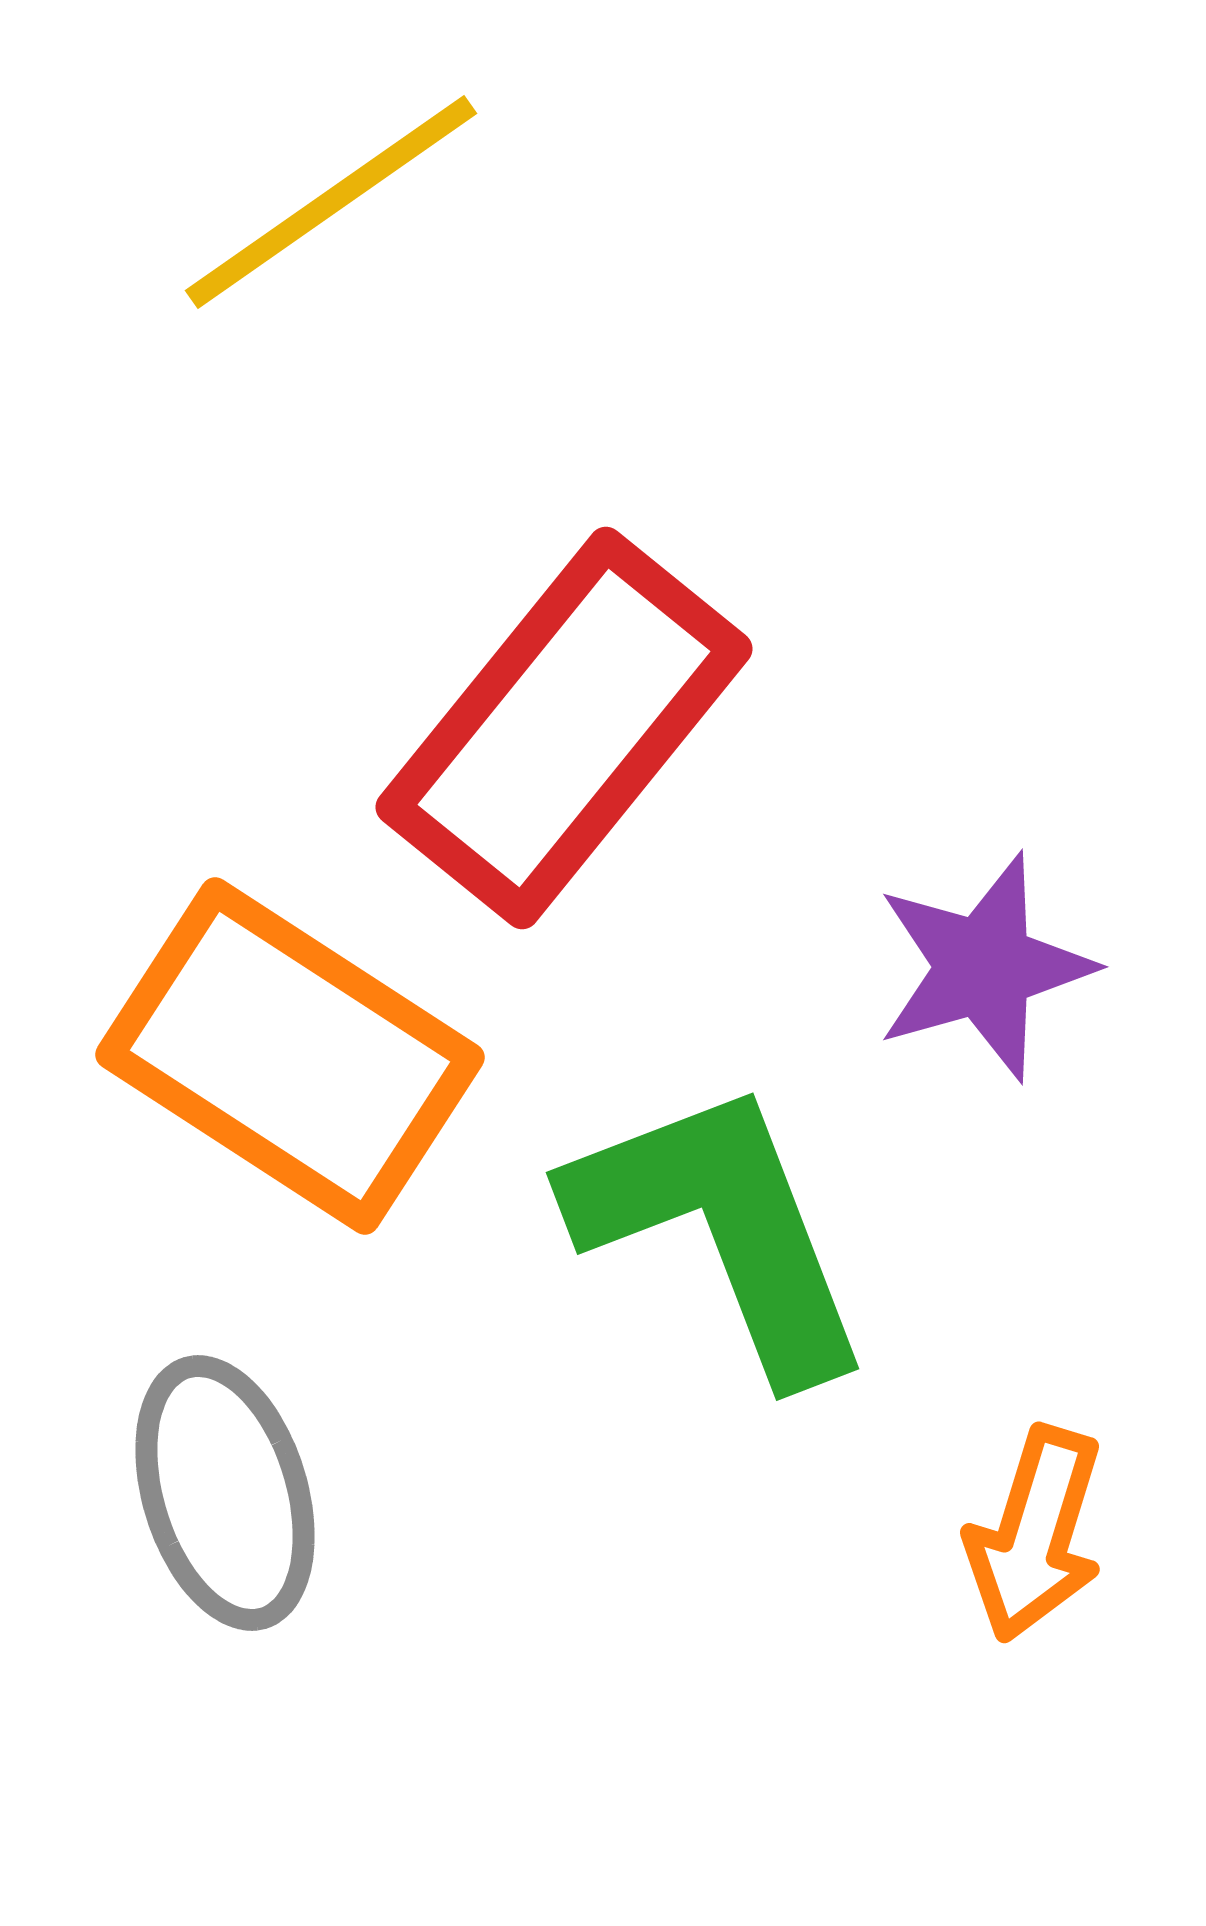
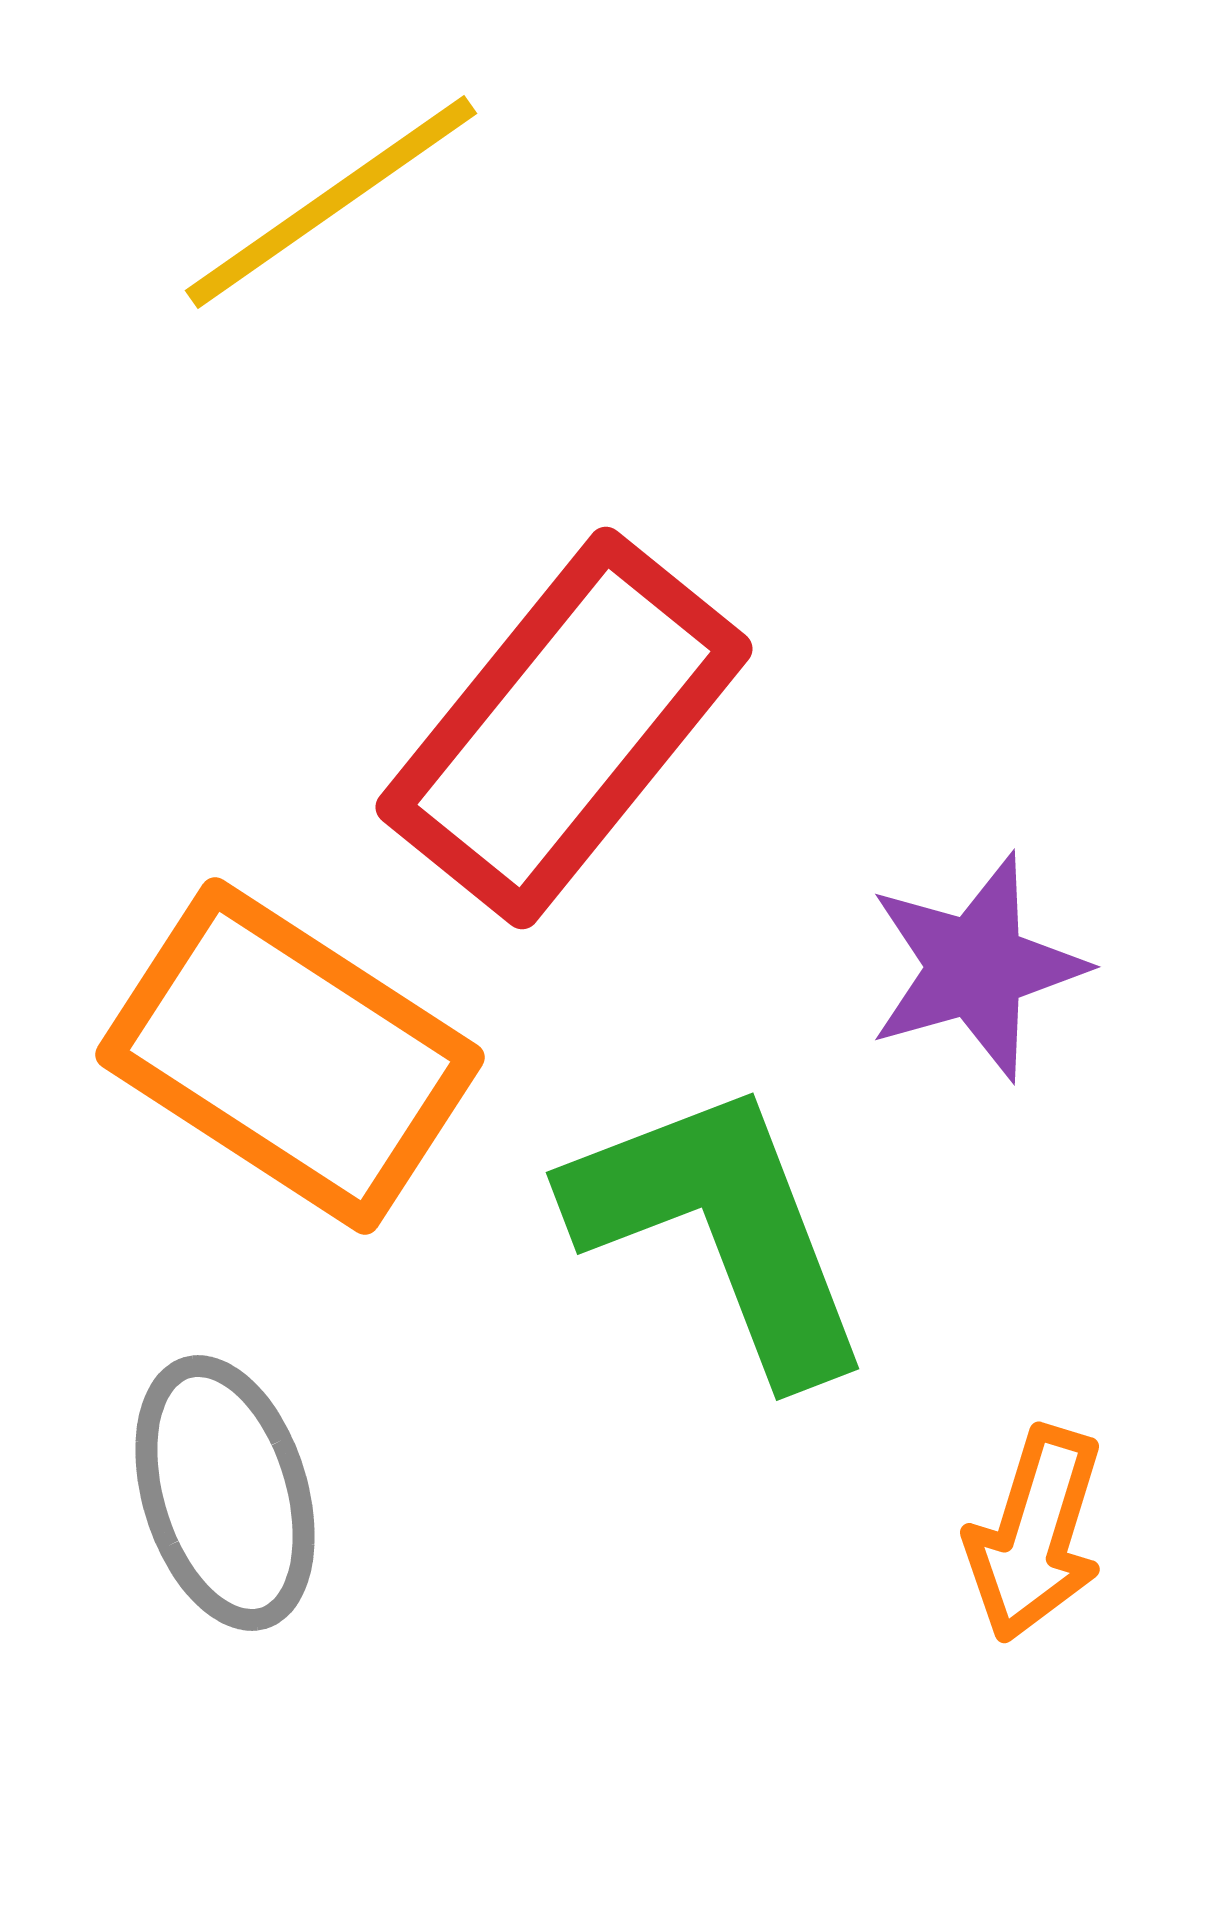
purple star: moved 8 px left
